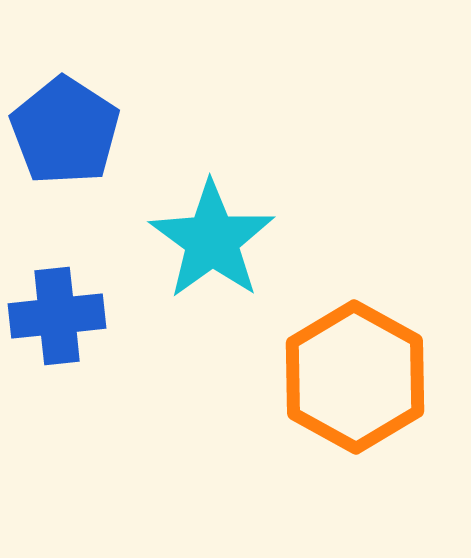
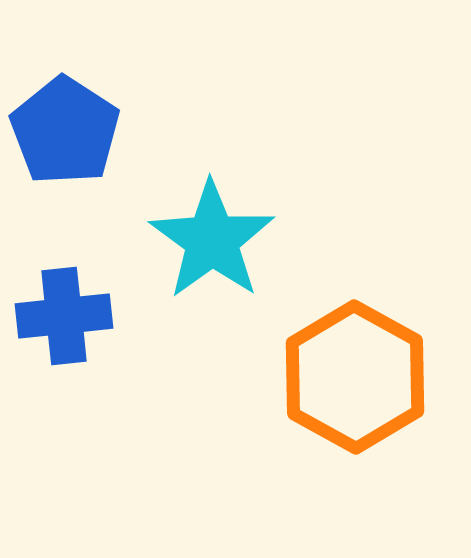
blue cross: moved 7 px right
